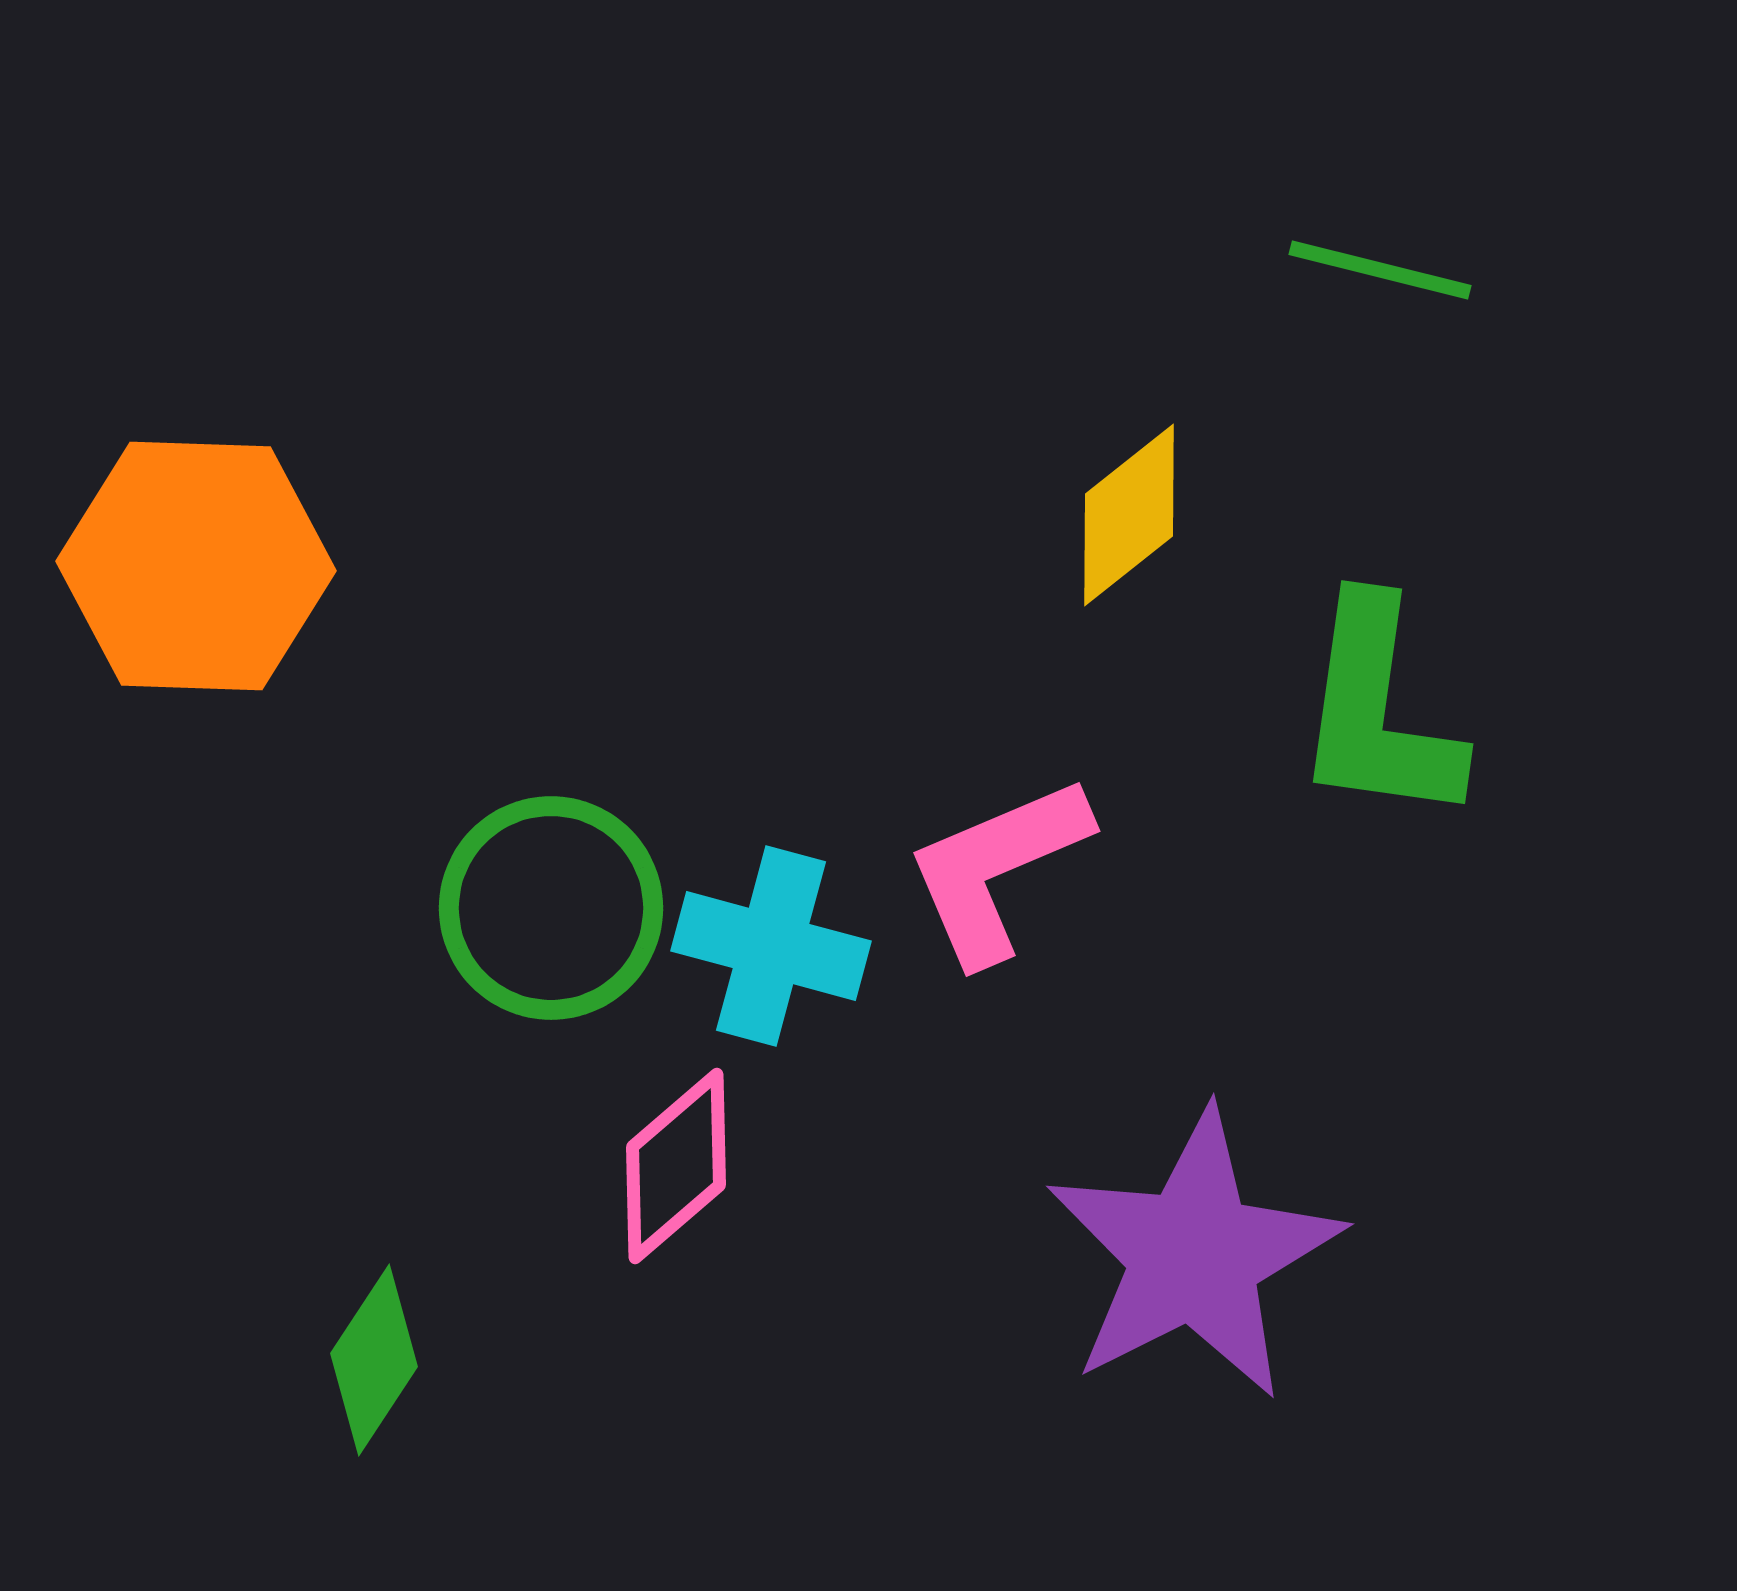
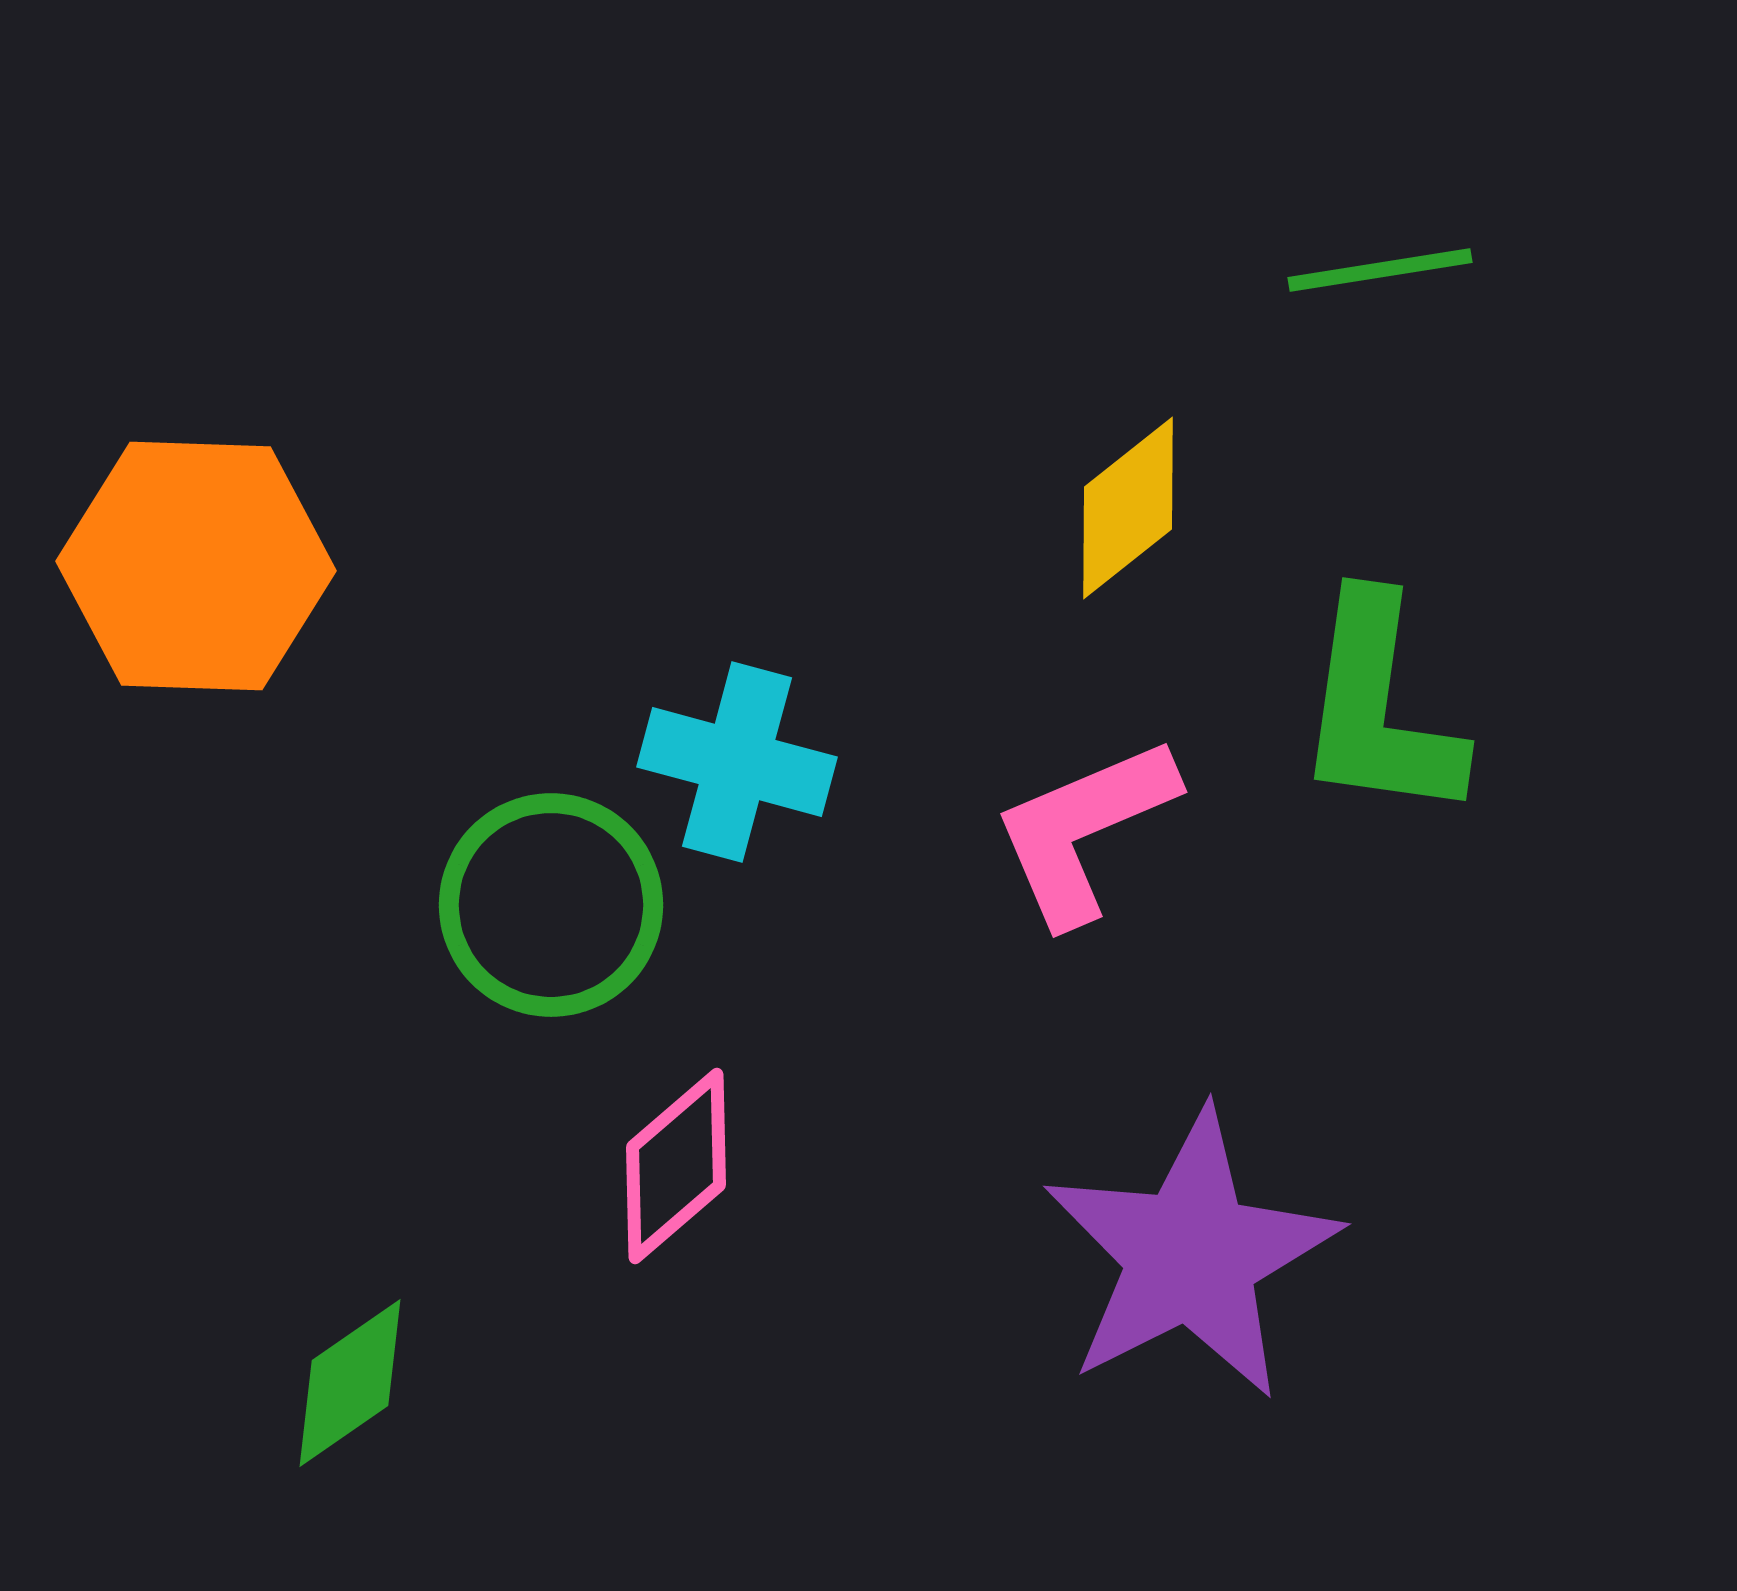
green line: rotated 23 degrees counterclockwise
yellow diamond: moved 1 px left, 7 px up
green L-shape: moved 1 px right, 3 px up
pink L-shape: moved 87 px right, 39 px up
green circle: moved 3 px up
cyan cross: moved 34 px left, 184 px up
purple star: moved 3 px left
green diamond: moved 24 px left, 23 px down; rotated 22 degrees clockwise
